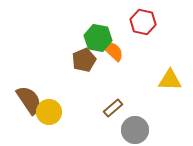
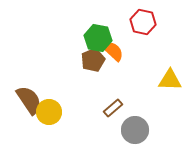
brown pentagon: moved 9 px right
